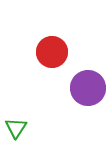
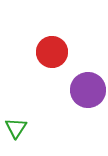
purple circle: moved 2 px down
